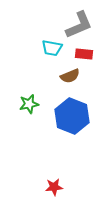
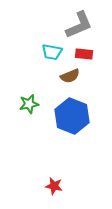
cyan trapezoid: moved 4 px down
red star: moved 1 px up; rotated 18 degrees clockwise
